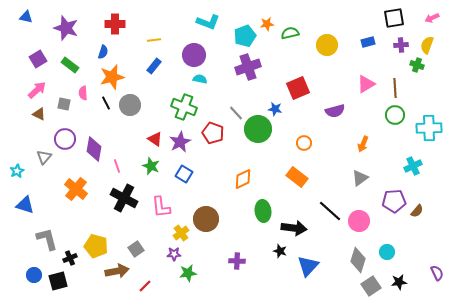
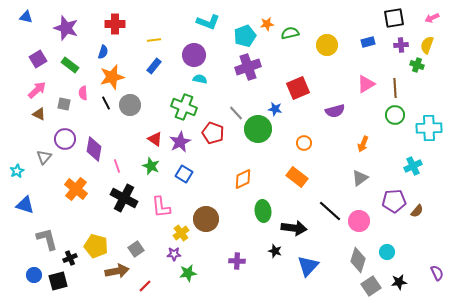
black star at (280, 251): moved 5 px left
